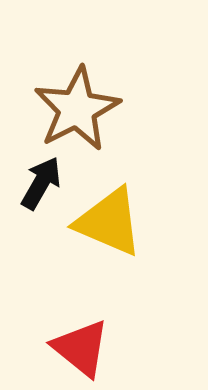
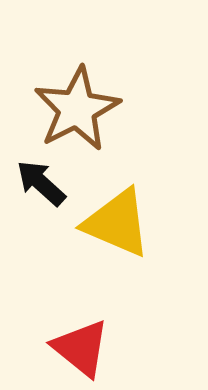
black arrow: rotated 78 degrees counterclockwise
yellow triangle: moved 8 px right, 1 px down
